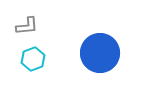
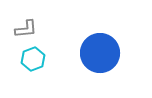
gray L-shape: moved 1 px left, 3 px down
